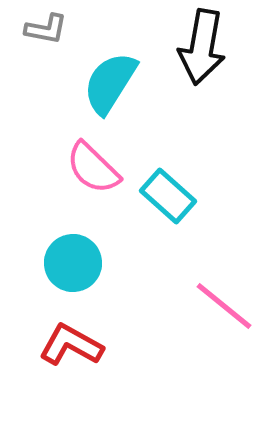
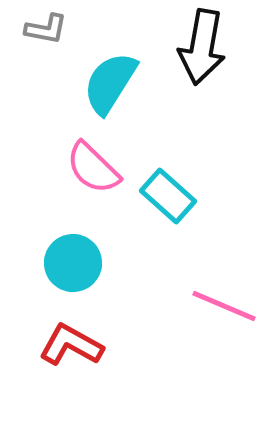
pink line: rotated 16 degrees counterclockwise
